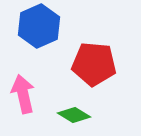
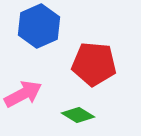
pink arrow: rotated 75 degrees clockwise
green diamond: moved 4 px right
